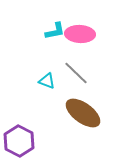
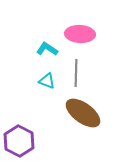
cyan L-shape: moved 8 px left, 18 px down; rotated 135 degrees counterclockwise
gray line: rotated 48 degrees clockwise
